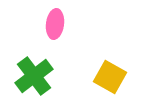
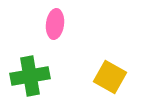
green cross: moved 4 px left; rotated 27 degrees clockwise
